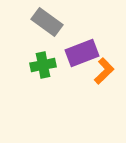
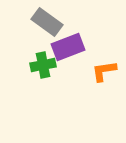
purple rectangle: moved 14 px left, 6 px up
orange L-shape: rotated 144 degrees counterclockwise
